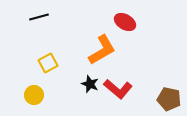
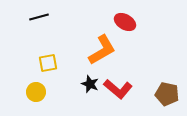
yellow square: rotated 18 degrees clockwise
yellow circle: moved 2 px right, 3 px up
brown pentagon: moved 2 px left, 5 px up
